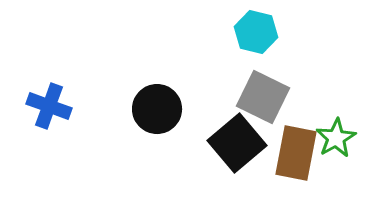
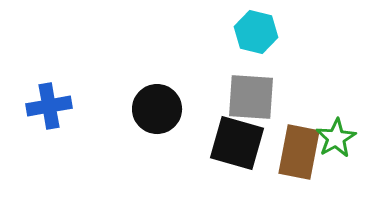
gray square: moved 12 px left; rotated 22 degrees counterclockwise
blue cross: rotated 30 degrees counterclockwise
black square: rotated 34 degrees counterclockwise
brown rectangle: moved 3 px right, 1 px up
